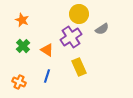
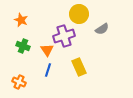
orange star: moved 1 px left
purple cross: moved 7 px left, 1 px up; rotated 15 degrees clockwise
green cross: rotated 24 degrees counterclockwise
orange triangle: rotated 24 degrees clockwise
blue line: moved 1 px right, 6 px up
